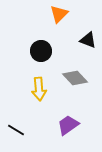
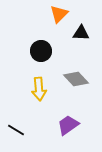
black triangle: moved 7 px left, 7 px up; rotated 18 degrees counterclockwise
gray diamond: moved 1 px right, 1 px down
